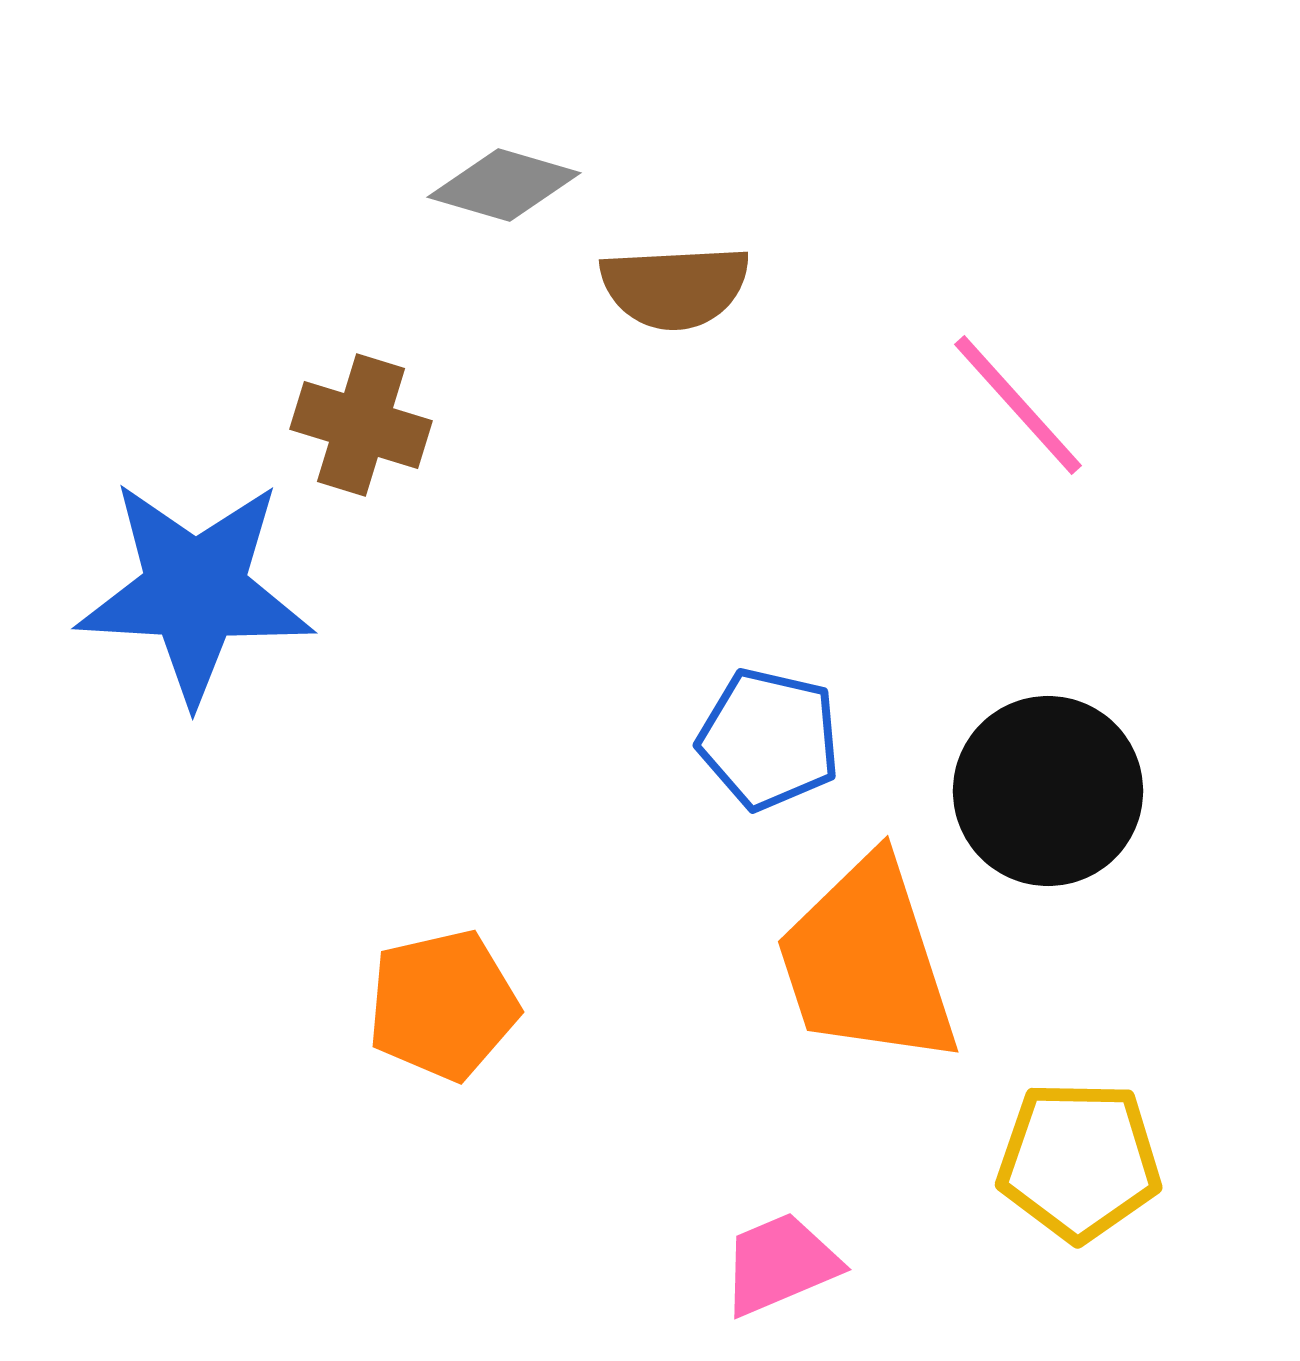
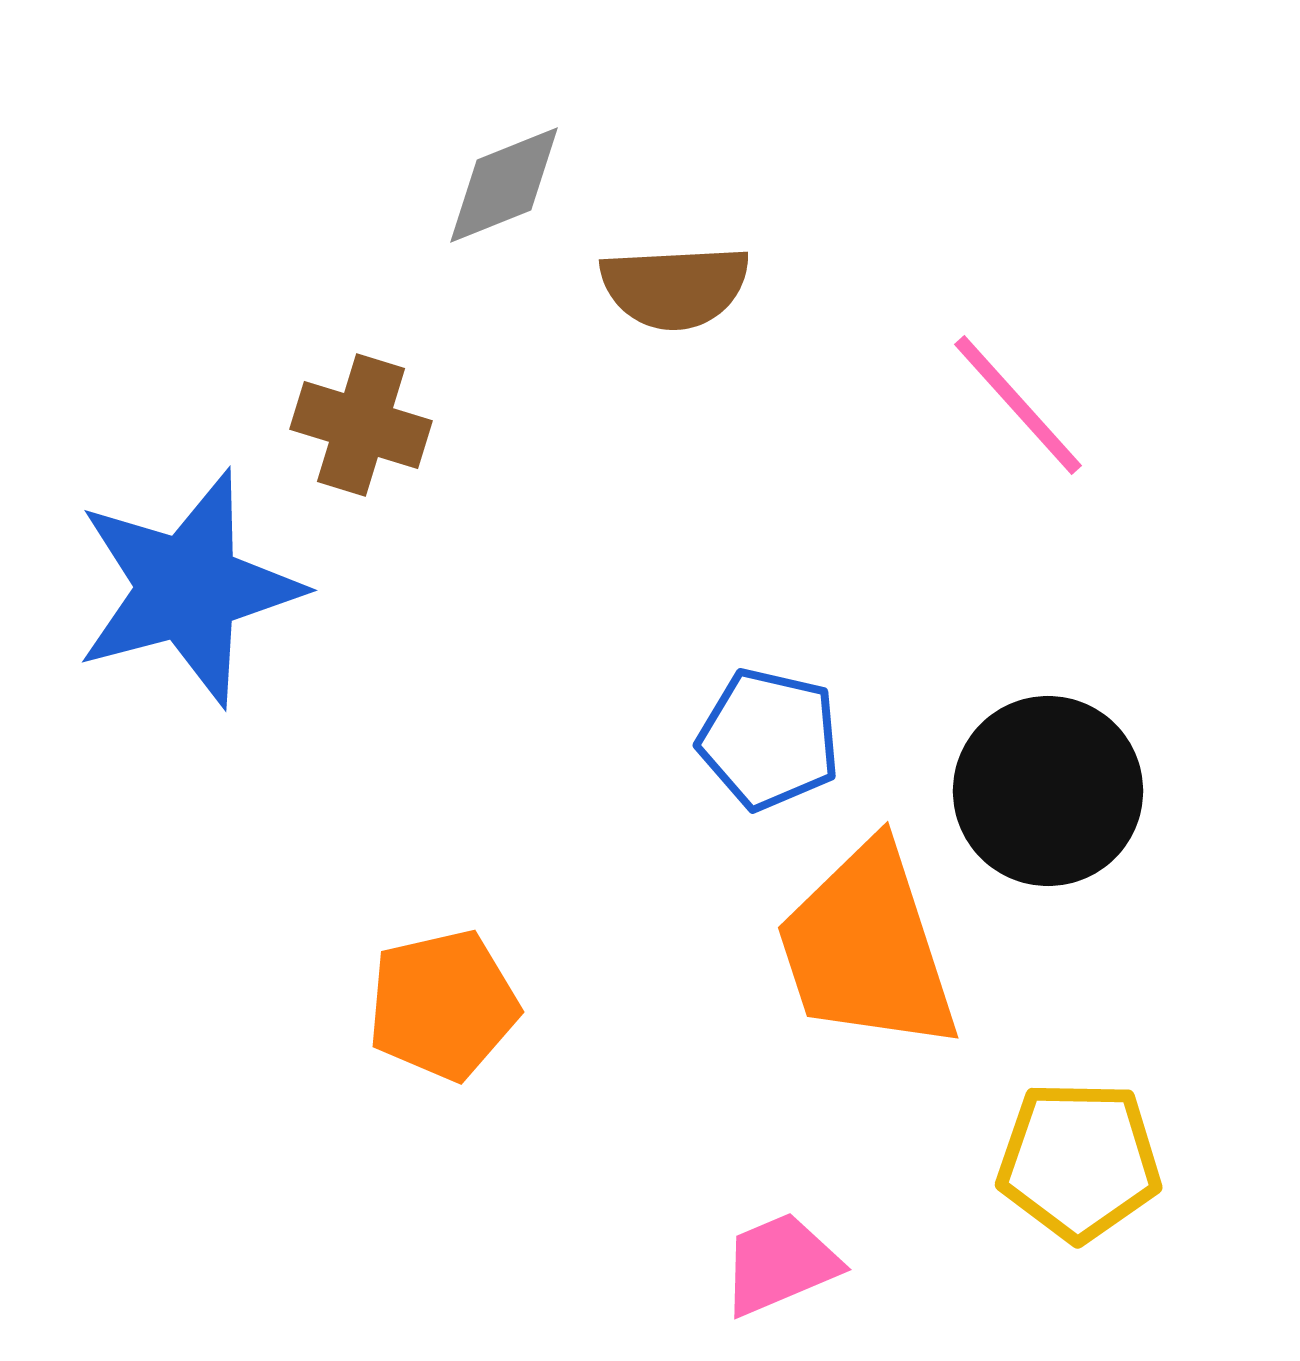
gray diamond: rotated 38 degrees counterclockwise
blue star: moved 7 px left, 3 px up; rotated 18 degrees counterclockwise
orange trapezoid: moved 14 px up
